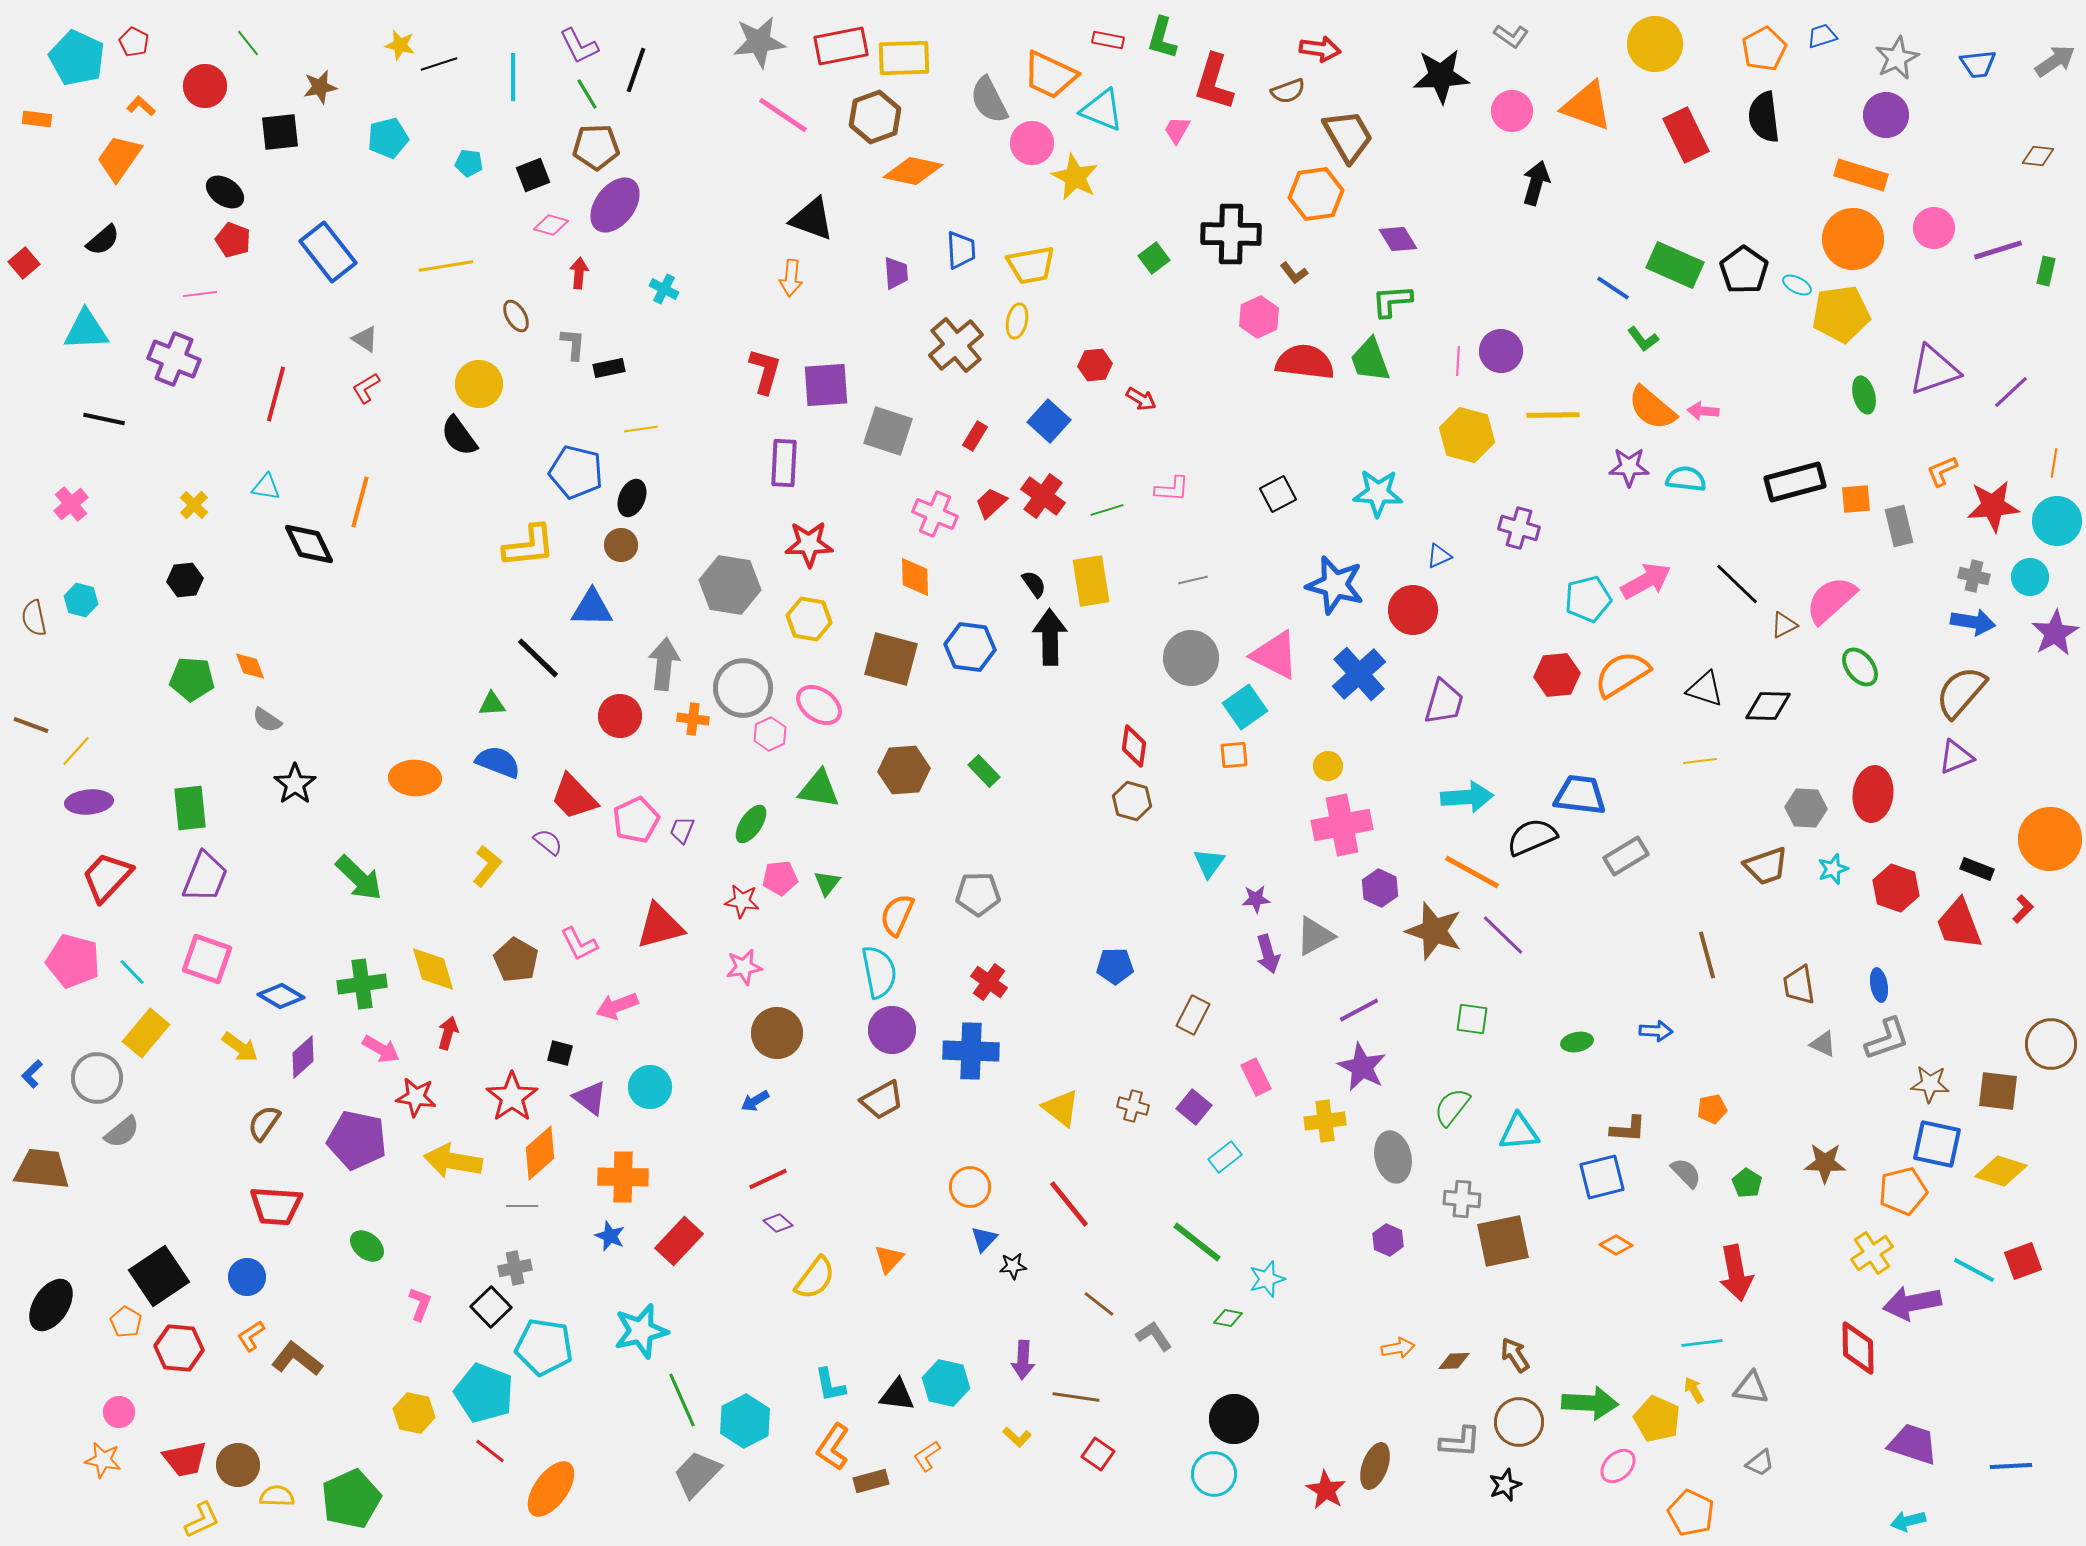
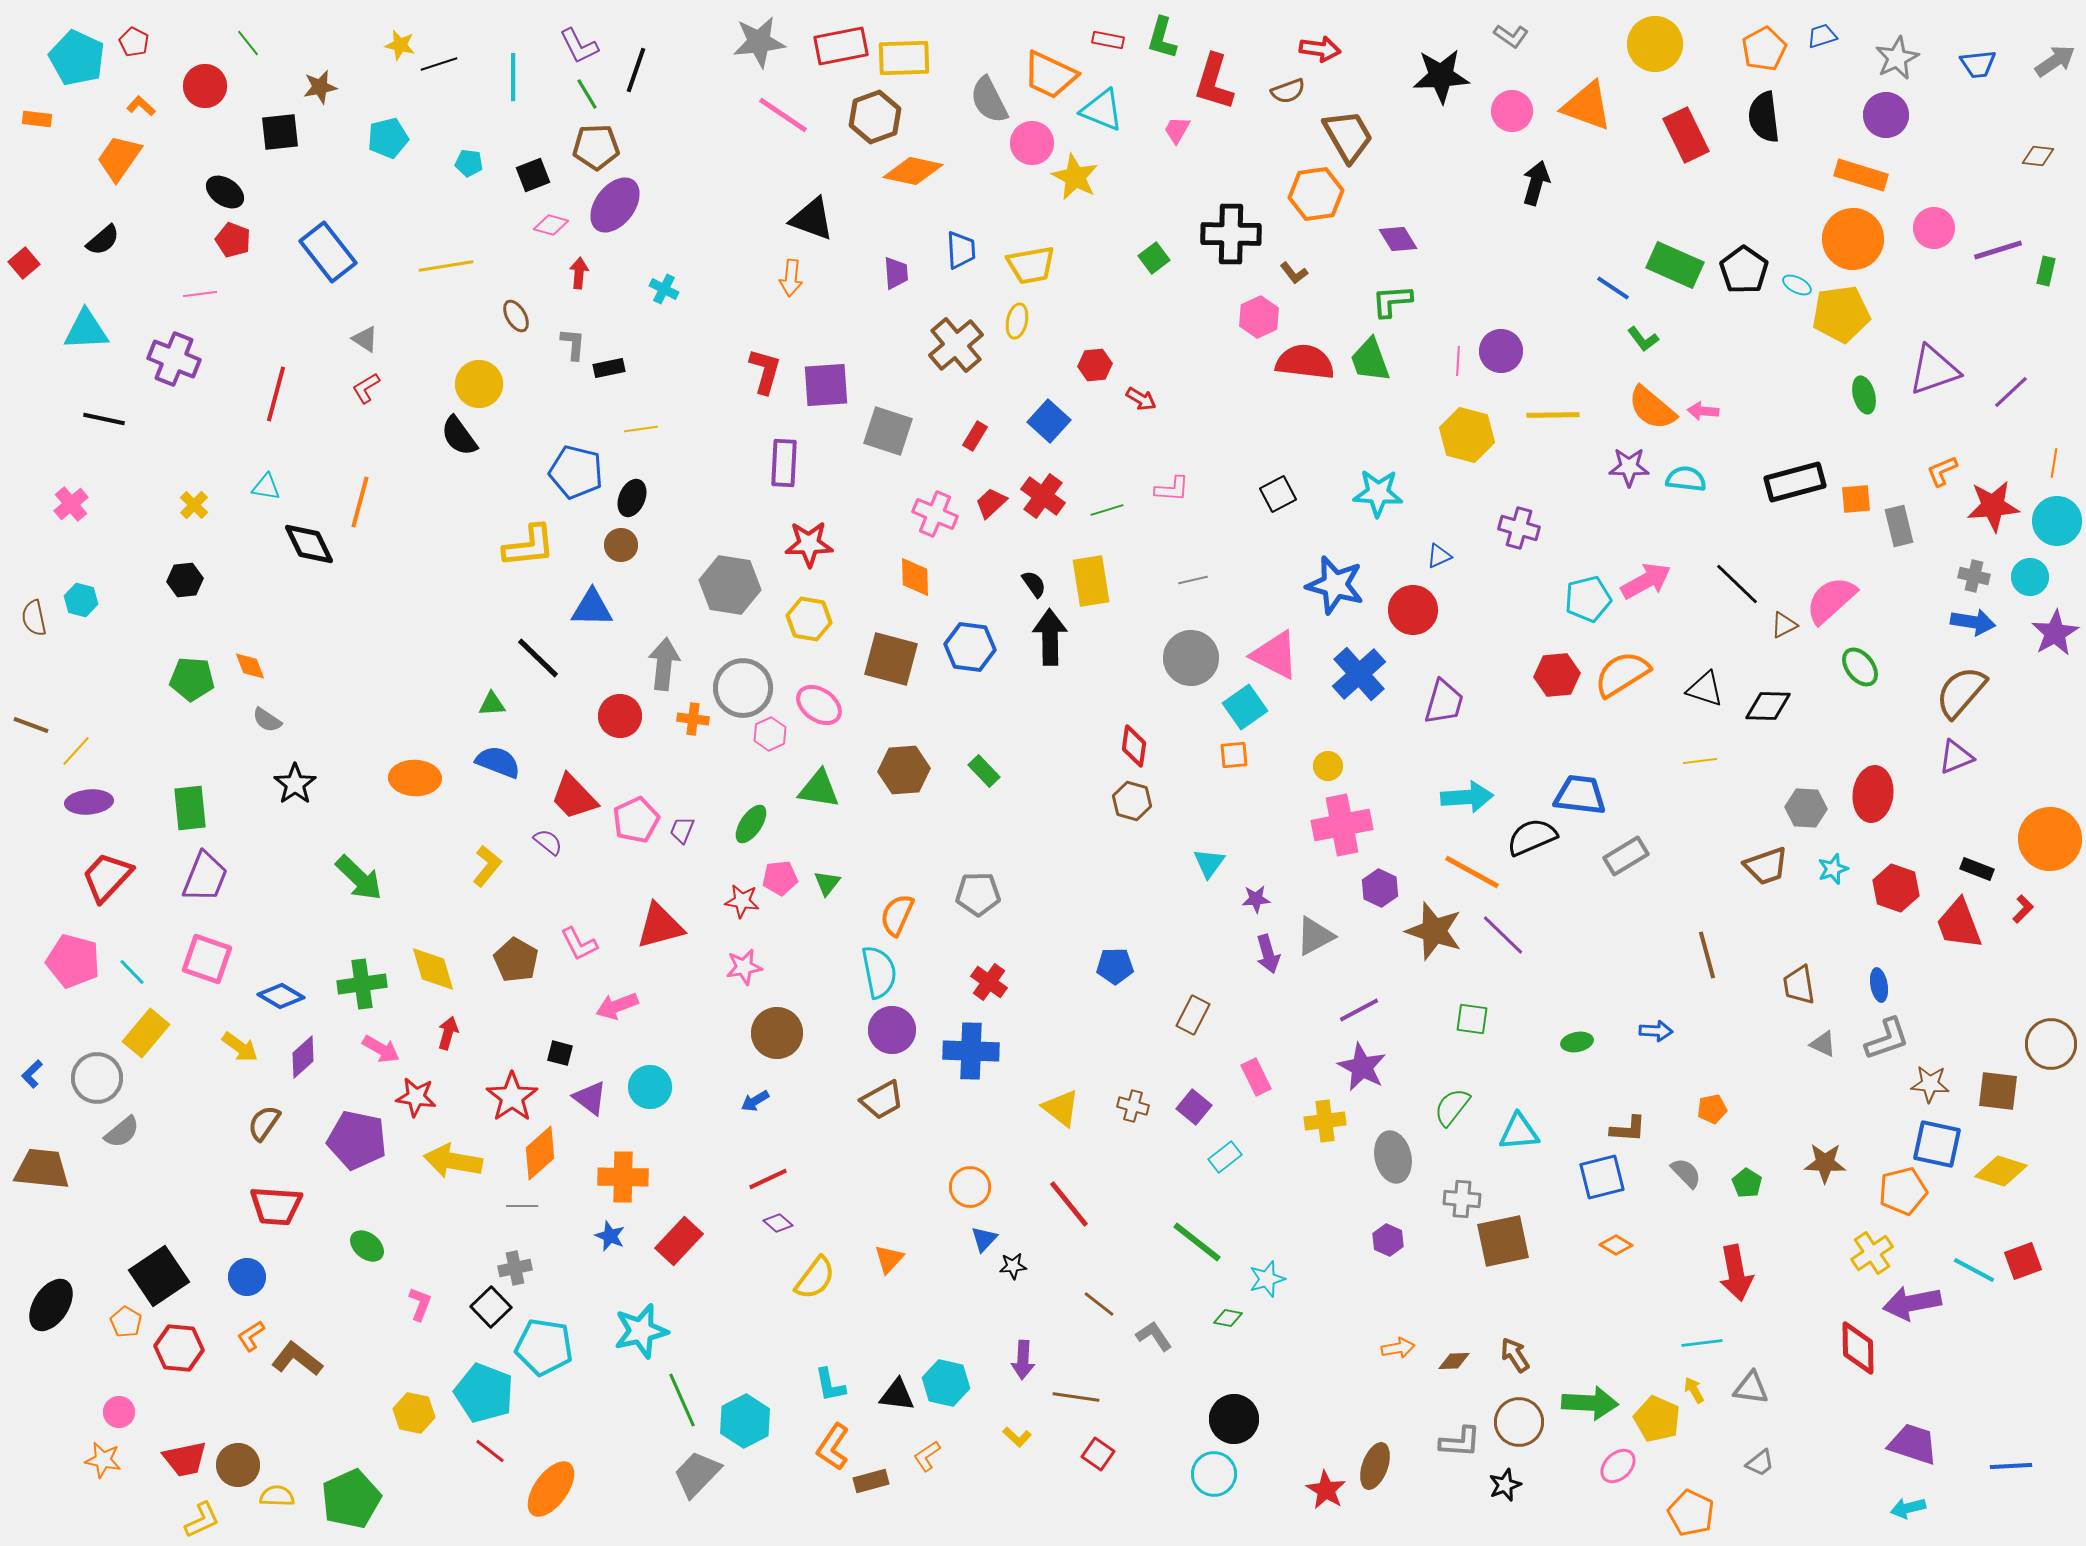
cyan arrow at (1908, 1521): moved 13 px up
